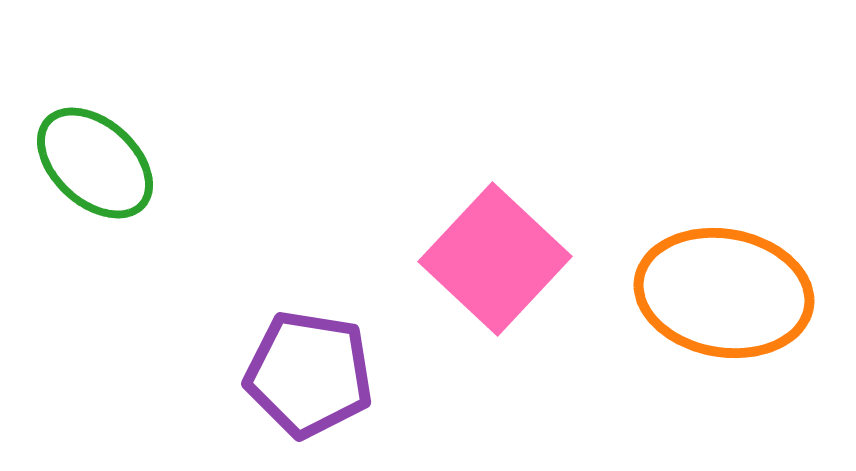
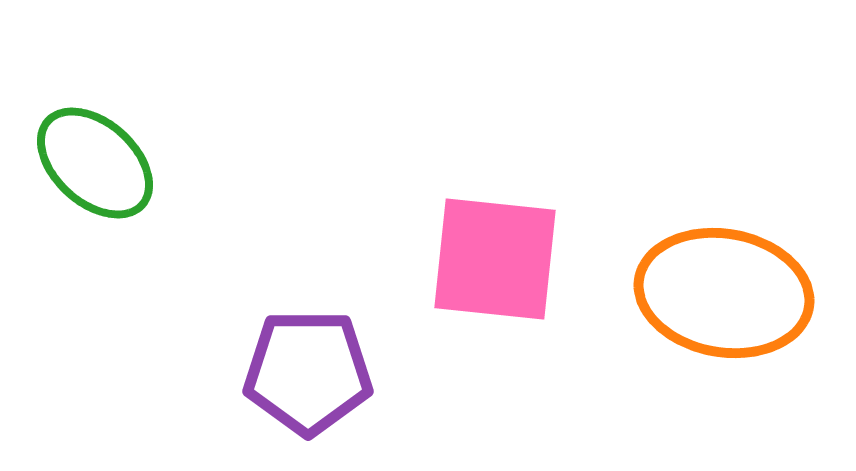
pink square: rotated 37 degrees counterclockwise
purple pentagon: moved 1 px left, 2 px up; rotated 9 degrees counterclockwise
